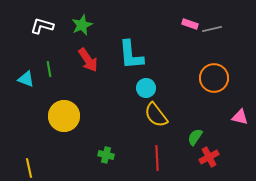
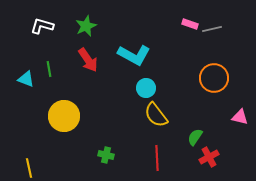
green star: moved 4 px right, 1 px down
cyan L-shape: moved 3 px right; rotated 56 degrees counterclockwise
